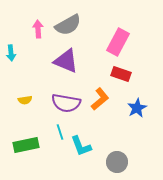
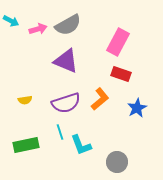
pink arrow: rotated 78 degrees clockwise
cyan arrow: moved 32 px up; rotated 56 degrees counterclockwise
purple semicircle: rotated 28 degrees counterclockwise
cyan L-shape: moved 1 px up
